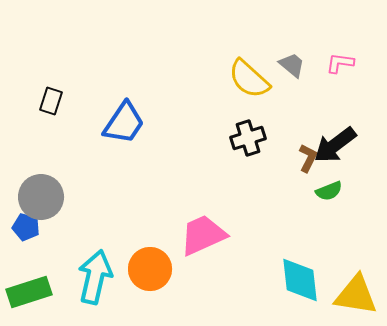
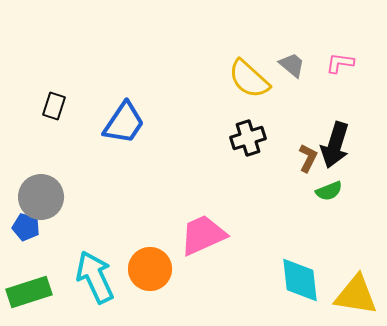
black rectangle: moved 3 px right, 5 px down
black arrow: rotated 36 degrees counterclockwise
cyan arrow: rotated 38 degrees counterclockwise
